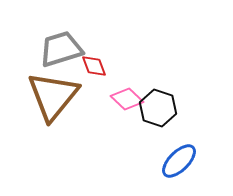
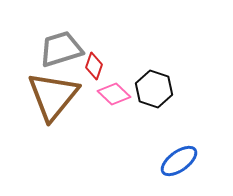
red diamond: rotated 40 degrees clockwise
pink diamond: moved 13 px left, 5 px up
black hexagon: moved 4 px left, 19 px up
blue ellipse: rotated 9 degrees clockwise
